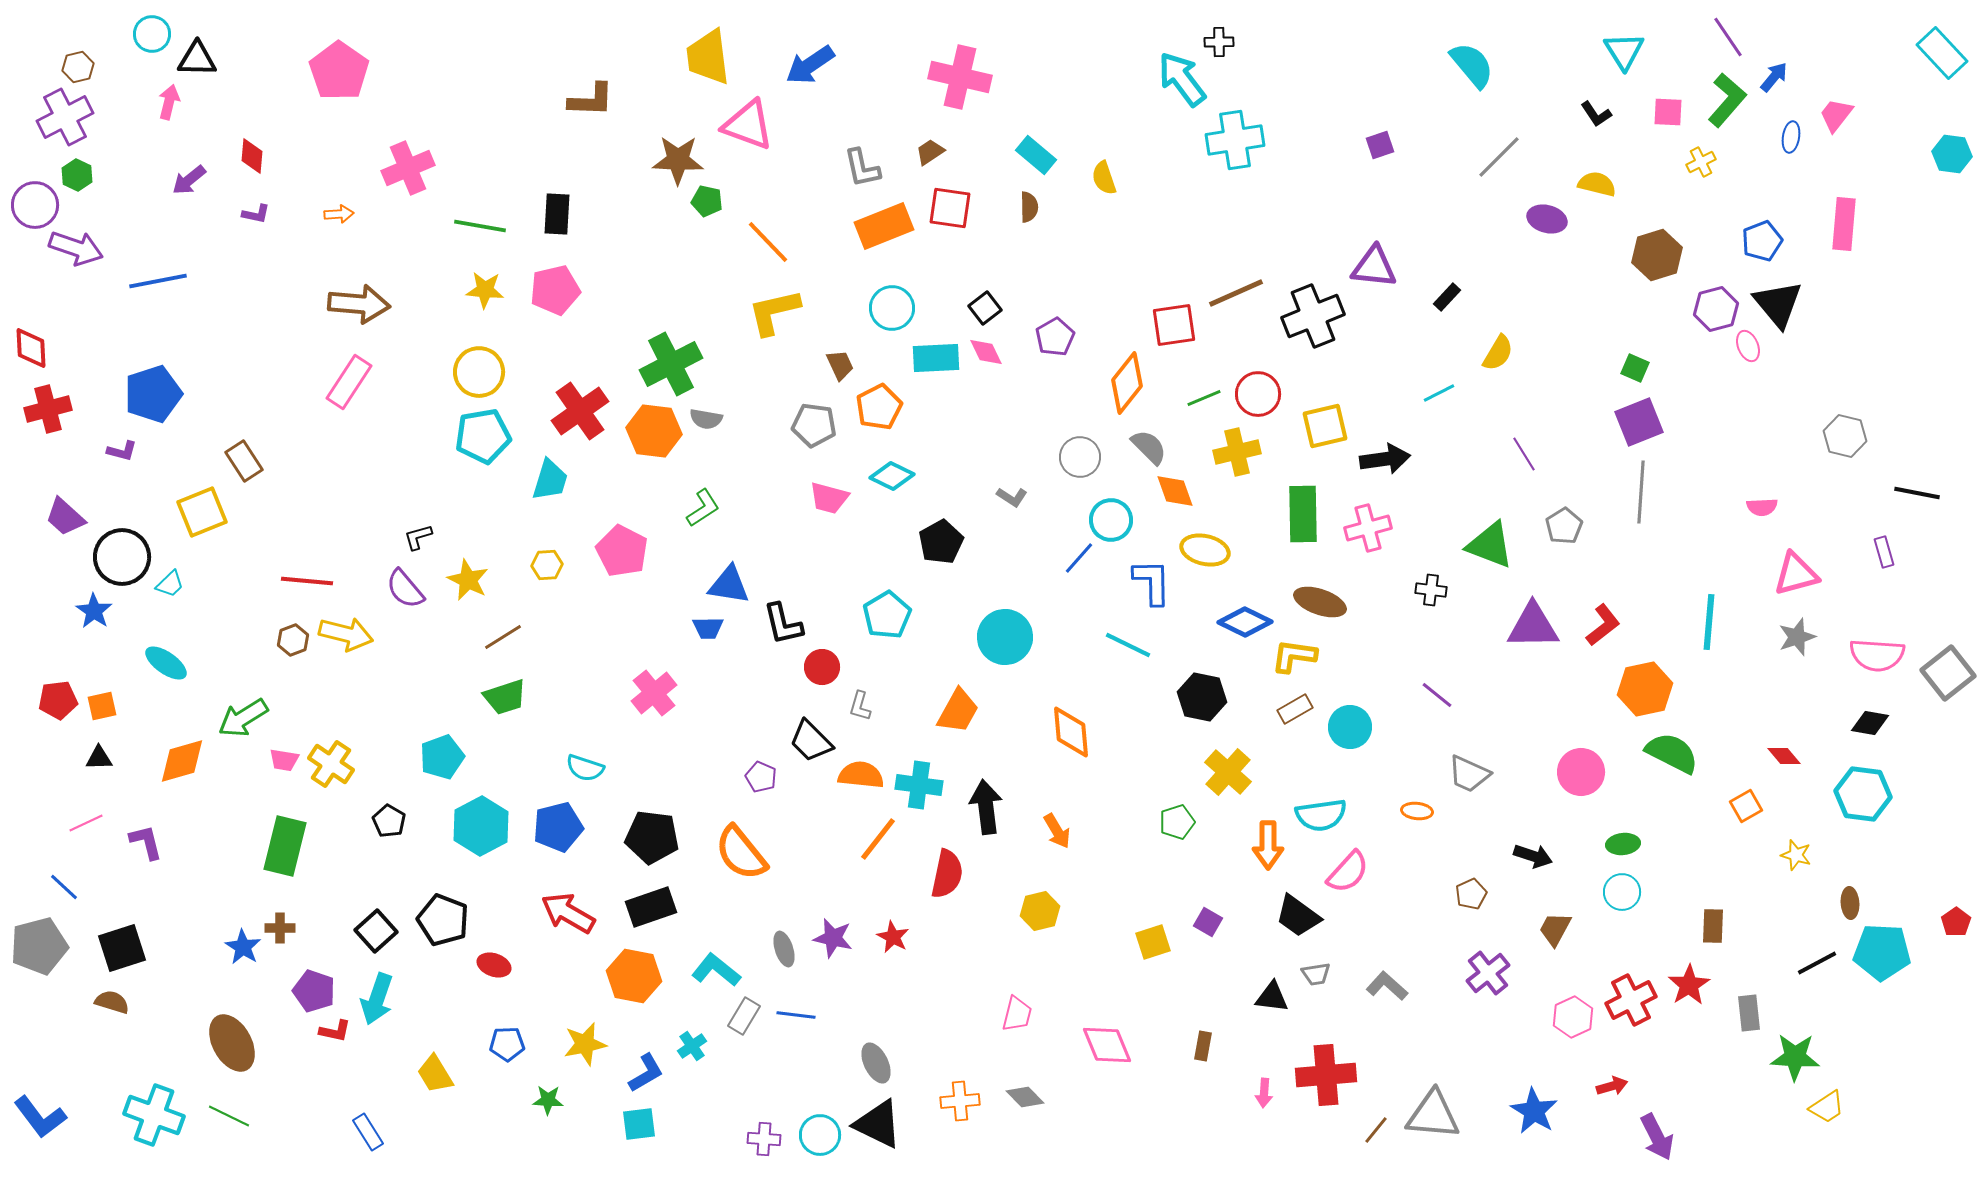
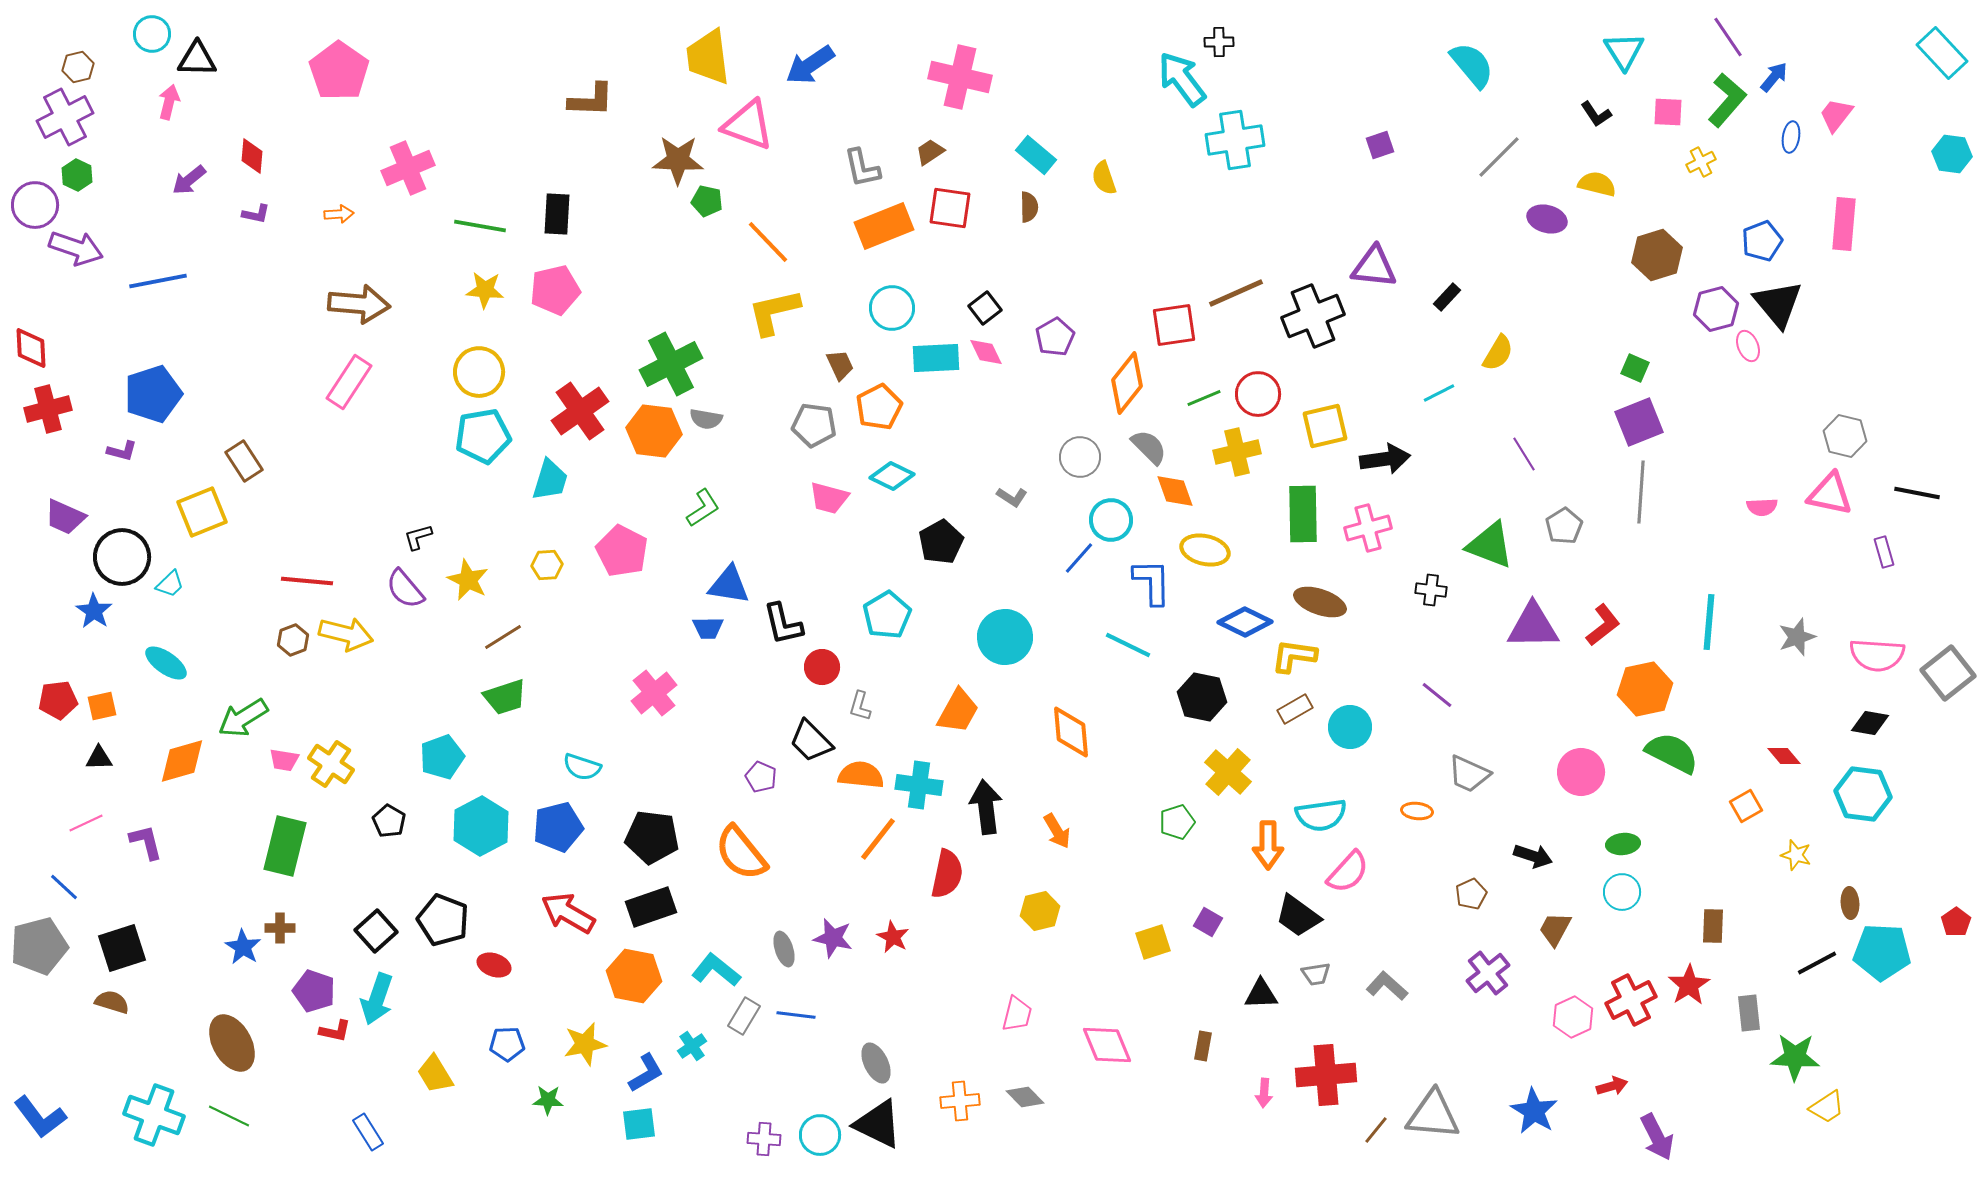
purple trapezoid at (65, 517): rotated 18 degrees counterclockwise
pink triangle at (1796, 574): moved 34 px right, 80 px up; rotated 27 degrees clockwise
cyan semicircle at (585, 768): moved 3 px left, 1 px up
black triangle at (1272, 997): moved 11 px left, 3 px up; rotated 9 degrees counterclockwise
